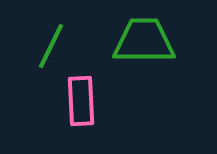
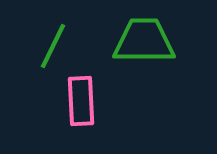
green line: moved 2 px right
